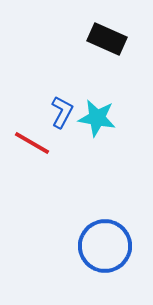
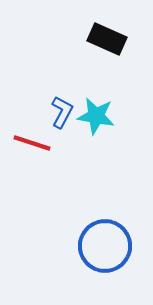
cyan star: moved 1 px left, 2 px up
red line: rotated 12 degrees counterclockwise
